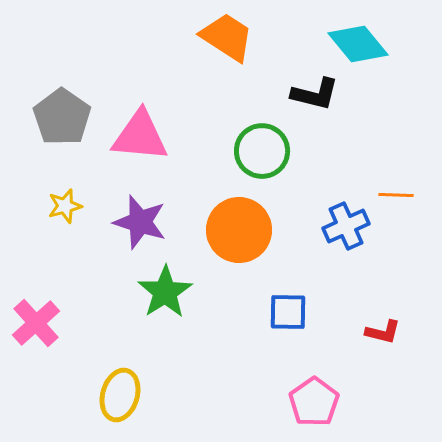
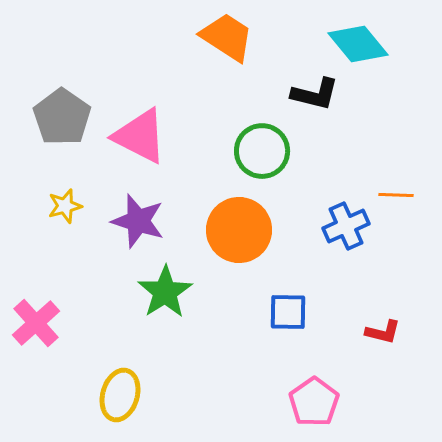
pink triangle: rotated 22 degrees clockwise
purple star: moved 2 px left, 1 px up
